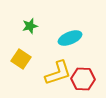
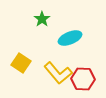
green star: moved 12 px right, 7 px up; rotated 21 degrees counterclockwise
yellow square: moved 4 px down
yellow L-shape: rotated 68 degrees clockwise
